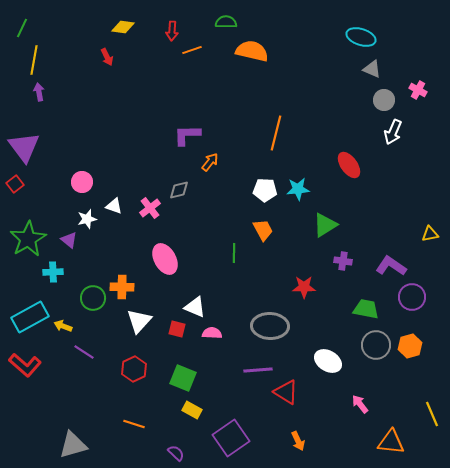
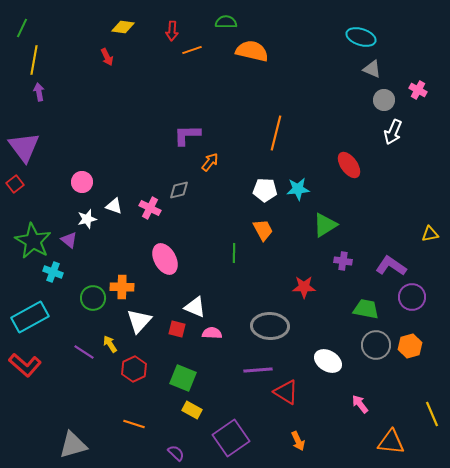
pink cross at (150, 208): rotated 25 degrees counterclockwise
green star at (28, 239): moved 5 px right, 2 px down; rotated 12 degrees counterclockwise
cyan cross at (53, 272): rotated 24 degrees clockwise
yellow arrow at (63, 326): moved 47 px right, 18 px down; rotated 36 degrees clockwise
